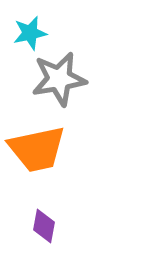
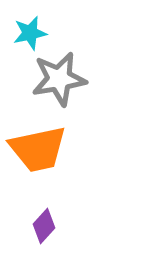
orange trapezoid: moved 1 px right
purple diamond: rotated 32 degrees clockwise
